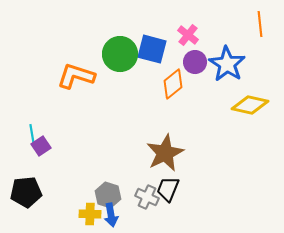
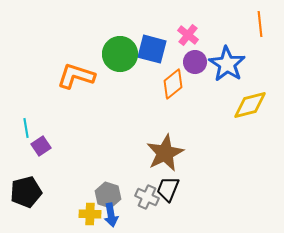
yellow diamond: rotated 27 degrees counterclockwise
cyan line: moved 6 px left, 6 px up
black pentagon: rotated 8 degrees counterclockwise
